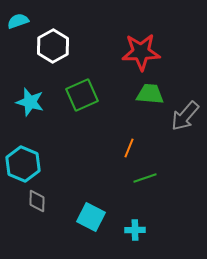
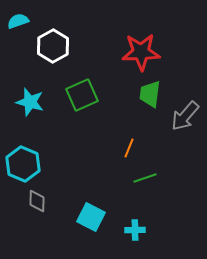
green trapezoid: rotated 88 degrees counterclockwise
